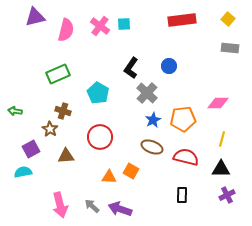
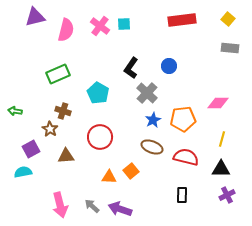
orange square: rotated 21 degrees clockwise
